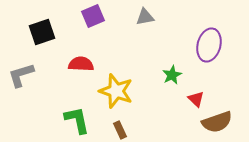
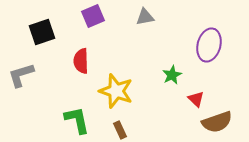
red semicircle: moved 3 px up; rotated 95 degrees counterclockwise
